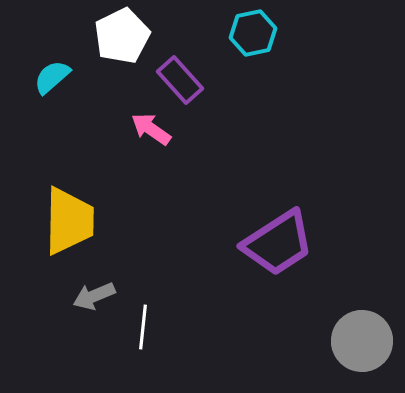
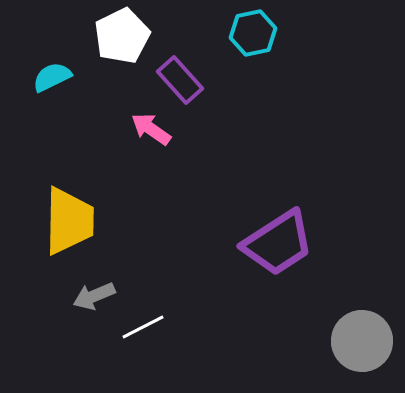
cyan semicircle: rotated 15 degrees clockwise
white line: rotated 57 degrees clockwise
